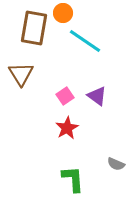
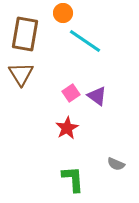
brown rectangle: moved 9 px left, 6 px down
pink square: moved 6 px right, 3 px up
